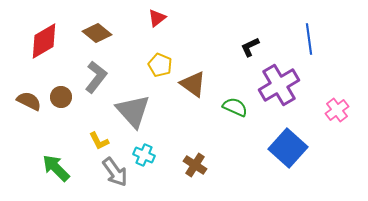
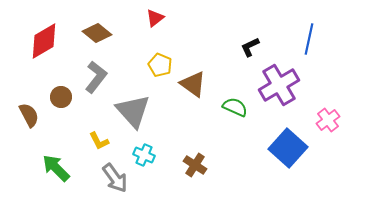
red triangle: moved 2 px left
blue line: rotated 20 degrees clockwise
brown semicircle: moved 14 px down; rotated 35 degrees clockwise
pink cross: moved 9 px left, 10 px down
gray arrow: moved 6 px down
